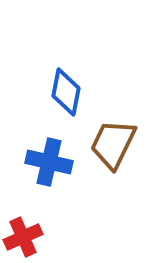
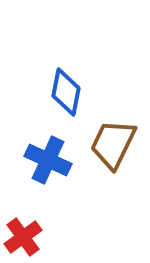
blue cross: moved 1 px left, 2 px up; rotated 12 degrees clockwise
red cross: rotated 12 degrees counterclockwise
